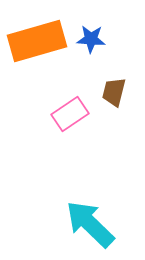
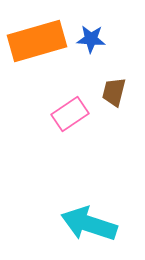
cyan arrow: moved 1 px left; rotated 26 degrees counterclockwise
